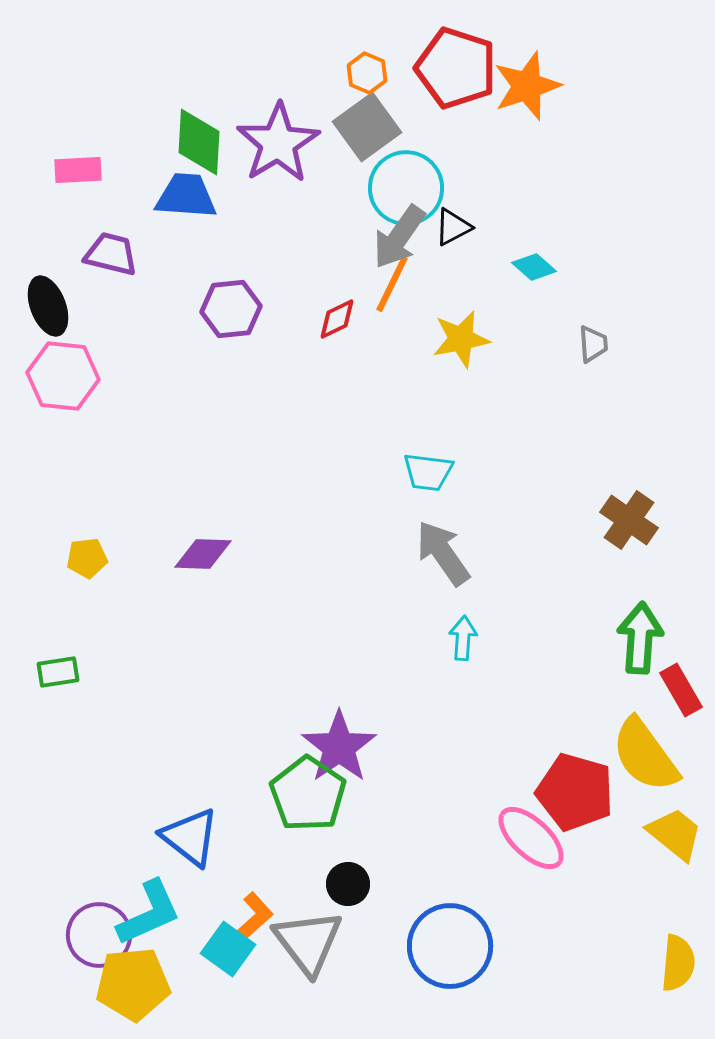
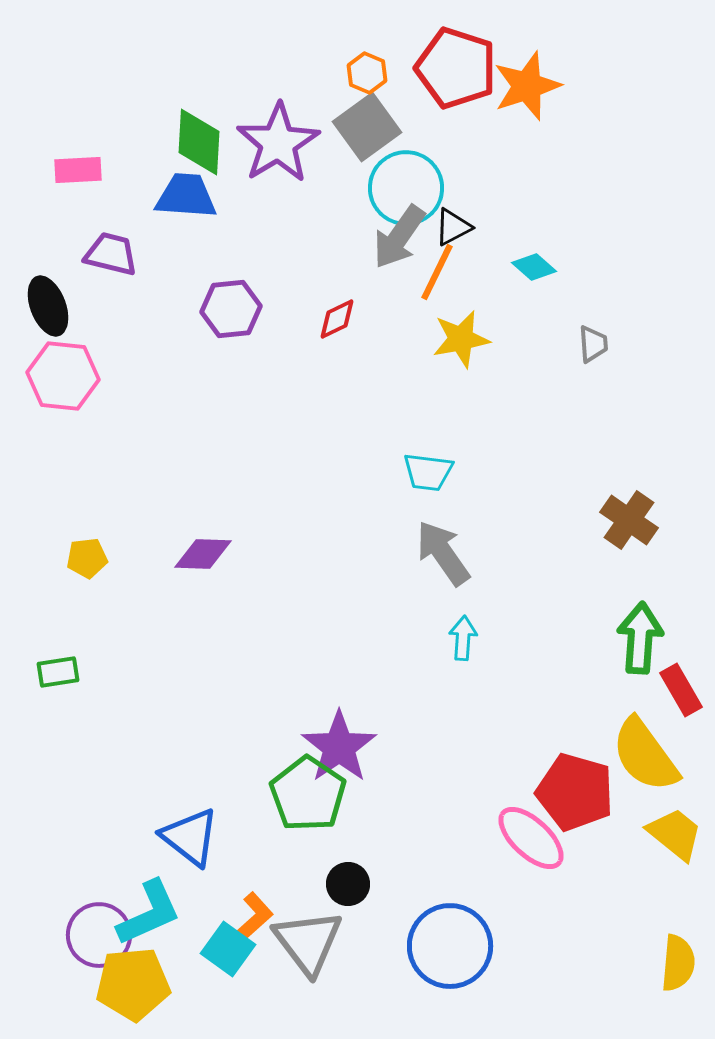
orange line at (392, 284): moved 45 px right, 12 px up
